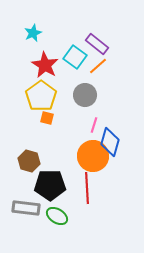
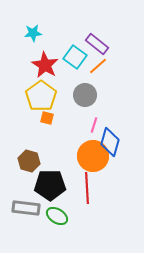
cyan star: rotated 18 degrees clockwise
